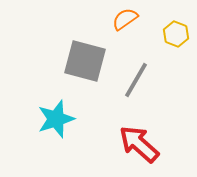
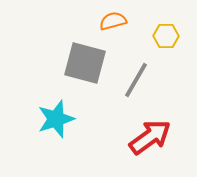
orange semicircle: moved 12 px left, 2 px down; rotated 20 degrees clockwise
yellow hexagon: moved 10 px left, 2 px down; rotated 20 degrees counterclockwise
gray square: moved 2 px down
red arrow: moved 11 px right, 7 px up; rotated 102 degrees clockwise
